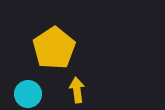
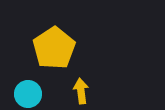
yellow arrow: moved 4 px right, 1 px down
